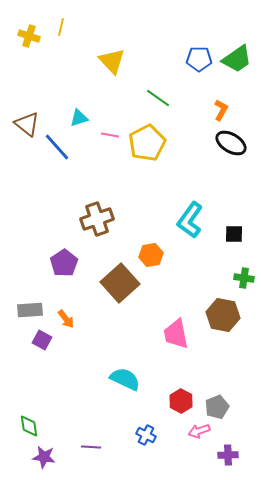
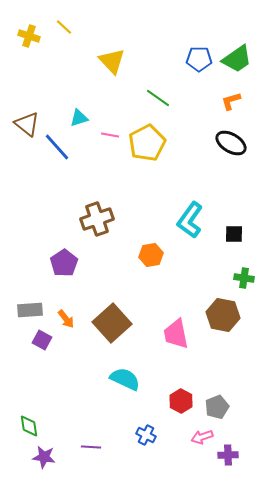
yellow line: moved 3 px right; rotated 60 degrees counterclockwise
orange L-shape: moved 10 px right, 9 px up; rotated 135 degrees counterclockwise
brown square: moved 8 px left, 40 px down
pink arrow: moved 3 px right, 6 px down
